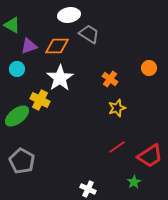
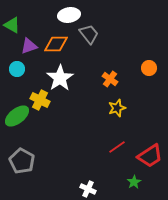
gray trapezoid: rotated 20 degrees clockwise
orange diamond: moved 1 px left, 2 px up
